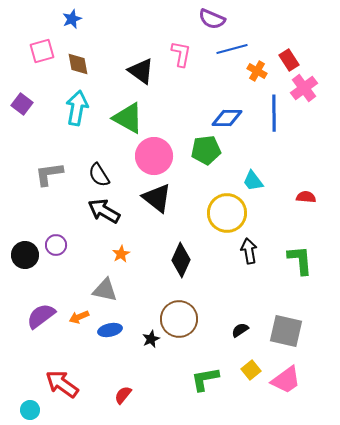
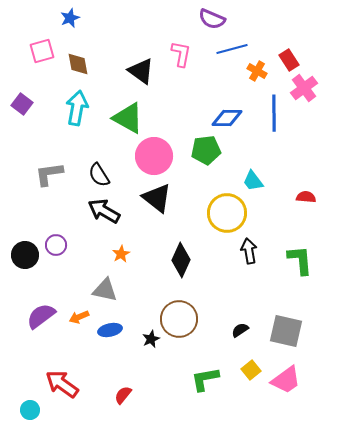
blue star at (72, 19): moved 2 px left, 1 px up
